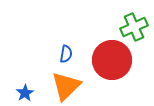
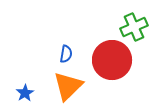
orange triangle: moved 2 px right
